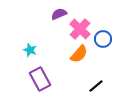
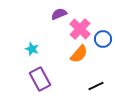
cyan star: moved 2 px right, 1 px up
black line: rotated 14 degrees clockwise
